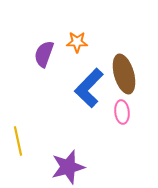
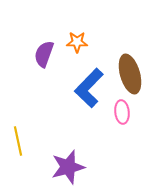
brown ellipse: moved 6 px right
